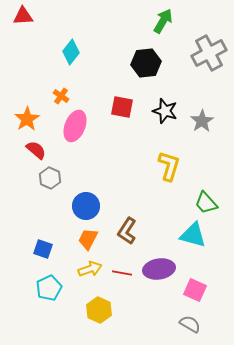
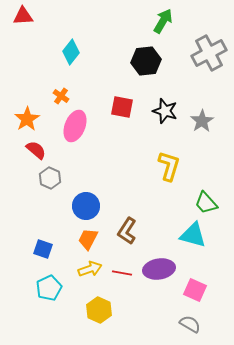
black hexagon: moved 2 px up
